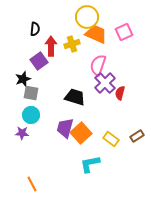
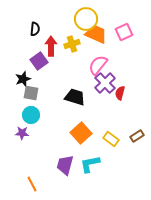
yellow circle: moved 1 px left, 2 px down
pink semicircle: rotated 20 degrees clockwise
purple trapezoid: moved 37 px down
